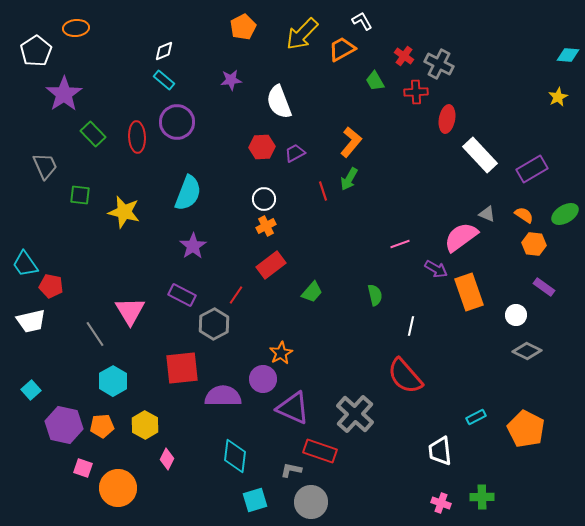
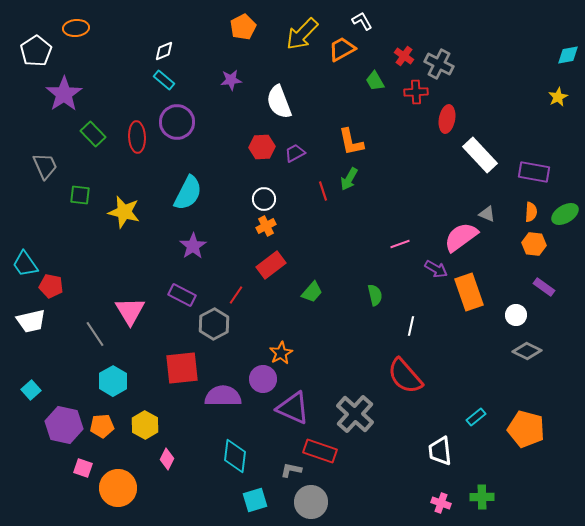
cyan diamond at (568, 55): rotated 15 degrees counterclockwise
orange L-shape at (351, 142): rotated 128 degrees clockwise
purple rectangle at (532, 169): moved 2 px right, 3 px down; rotated 40 degrees clockwise
cyan semicircle at (188, 193): rotated 6 degrees clockwise
orange semicircle at (524, 215): moved 7 px right, 3 px up; rotated 60 degrees clockwise
cyan rectangle at (476, 417): rotated 12 degrees counterclockwise
orange pentagon at (526, 429): rotated 12 degrees counterclockwise
